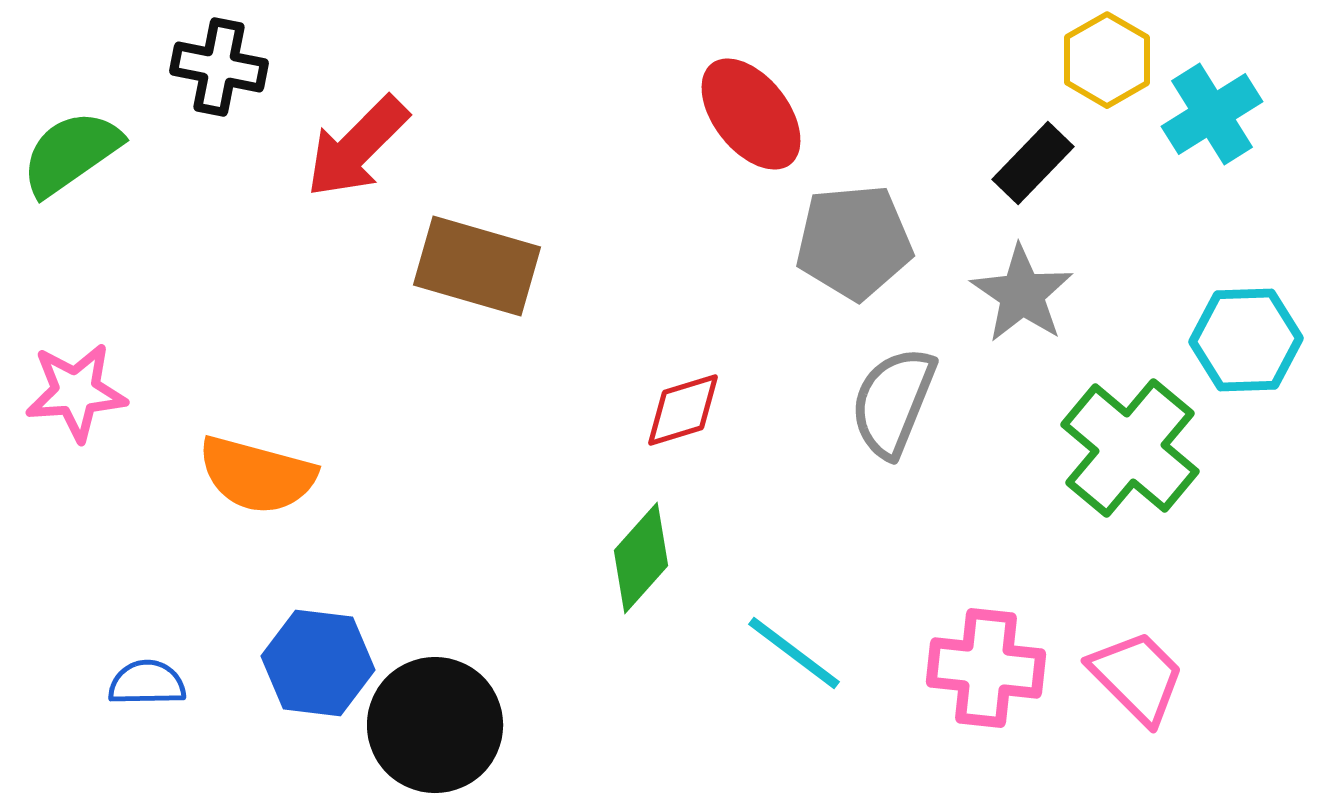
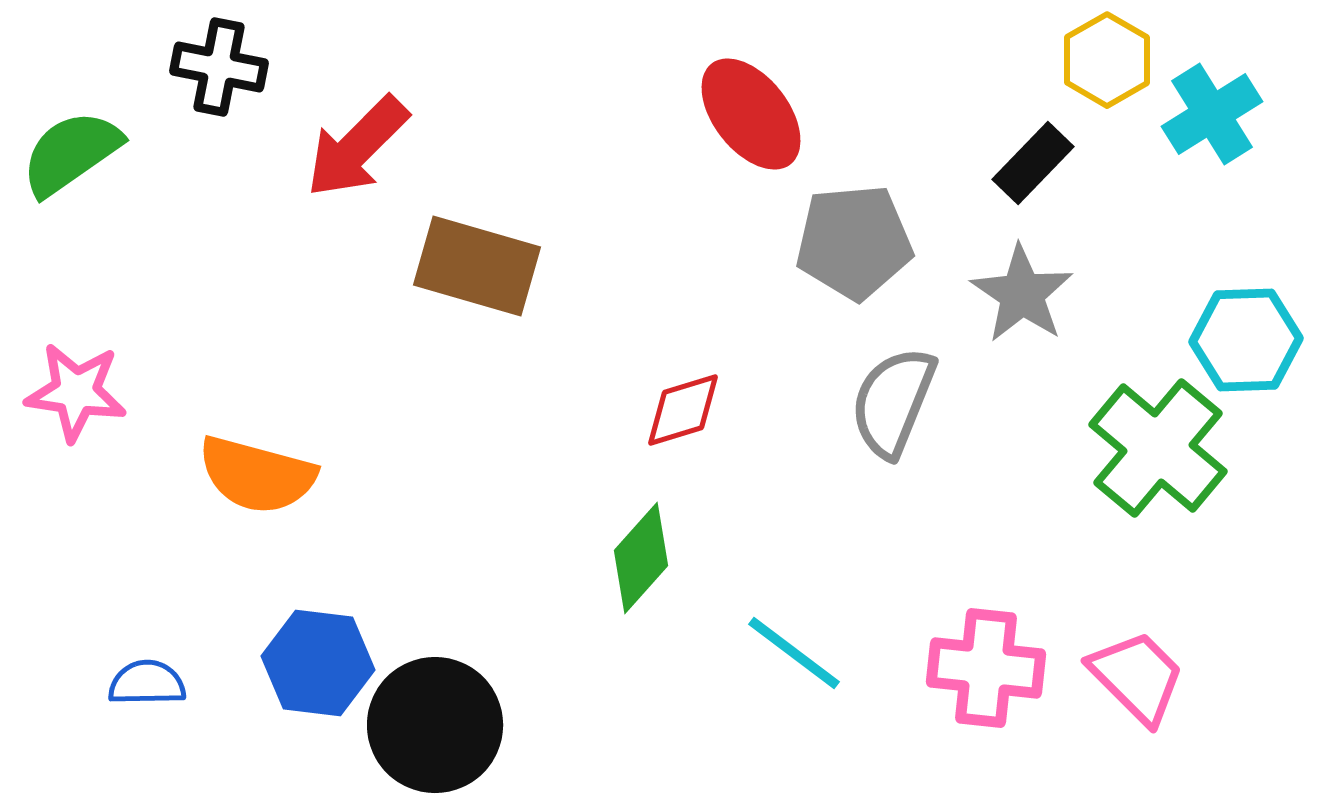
pink star: rotated 12 degrees clockwise
green cross: moved 28 px right
